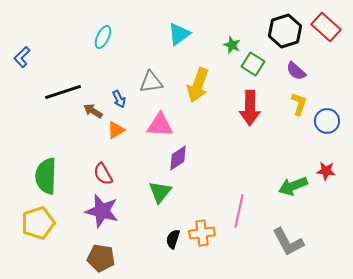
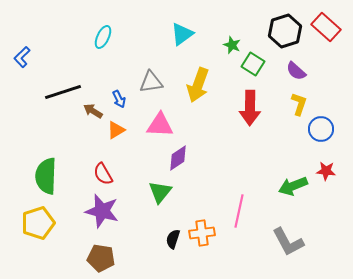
cyan triangle: moved 3 px right
blue circle: moved 6 px left, 8 px down
